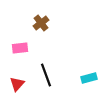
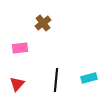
brown cross: moved 2 px right
black line: moved 10 px right, 5 px down; rotated 25 degrees clockwise
